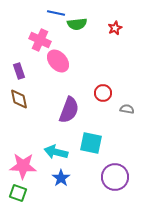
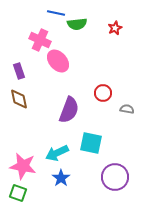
cyan arrow: moved 1 px right, 1 px down; rotated 40 degrees counterclockwise
pink star: rotated 8 degrees clockwise
